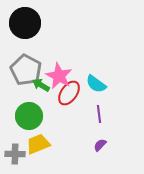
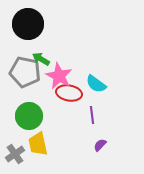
black circle: moved 3 px right, 1 px down
gray pentagon: moved 1 px left, 2 px down; rotated 16 degrees counterclockwise
green arrow: moved 26 px up
red ellipse: rotated 65 degrees clockwise
purple line: moved 7 px left, 1 px down
yellow trapezoid: rotated 80 degrees counterclockwise
gray cross: rotated 36 degrees counterclockwise
